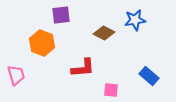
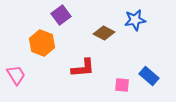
purple square: rotated 30 degrees counterclockwise
pink trapezoid: rotated 15 degrees counterclockwise
pink square: moved 11 px right, 5 px up
